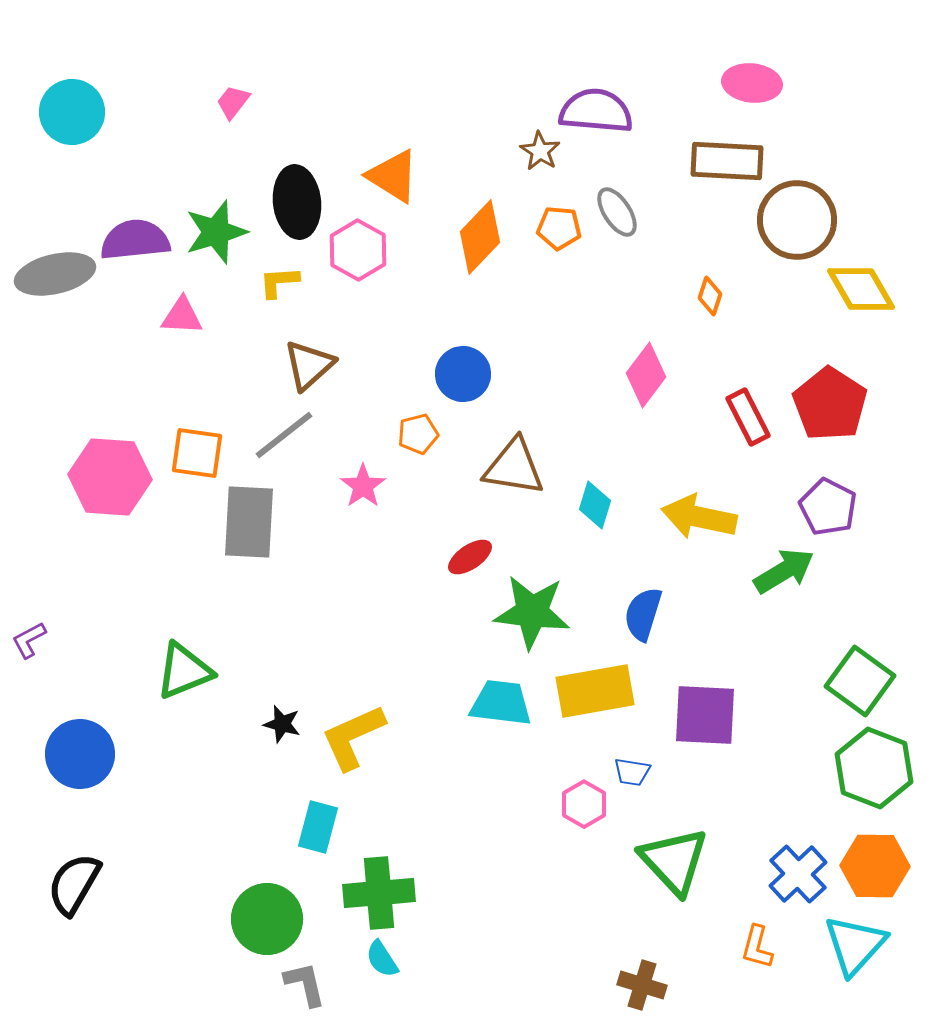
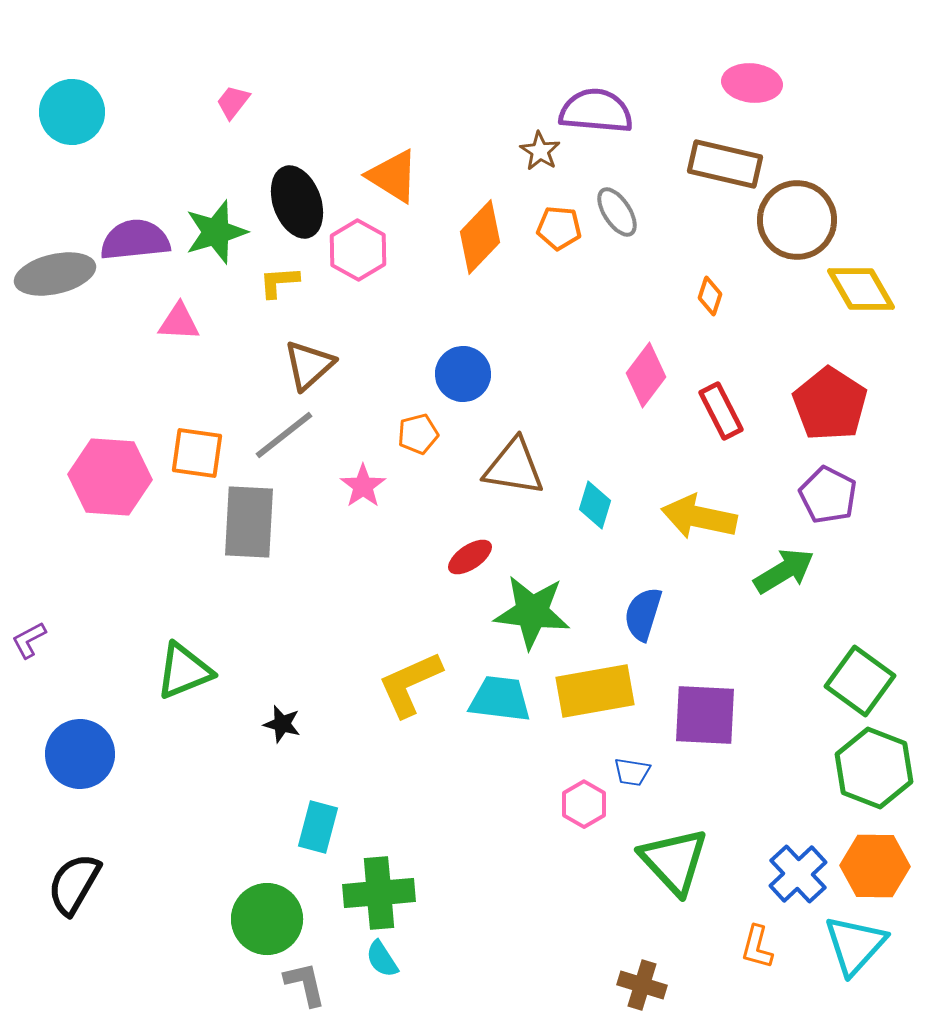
brown rectangle at (727, 161): moved 2 px left, 3 px down; rotated 10 degrees clockwise
black ellipse at (297, 202): rotated 14 degrees counterclockwise
pink triangle at (182, 316): moved 3 px left, 6 px down
red rectangle at (748, 417): moved 27 px left, 6 px up
purple pentagon at (828, 507): moved 12 px up
cyan trapezoid at (501, 703): moved 1 px left, 4 px up
yellow L-shape at (353, 737): moved 57 px right, 53 px up
